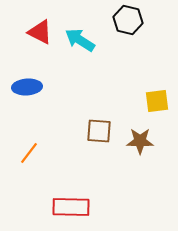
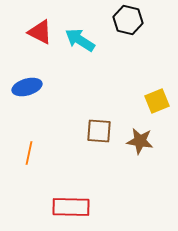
blue ellipse: rotated 12 degrees counterclockwise
yellow square: rotated 15 degrees counterclockwise
brown star: rotated 8 degrees clockwise
orange line: rotated 25 degrees counterclockwise
